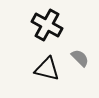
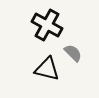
gray semicircle: moved 7 px left, 5 px up
